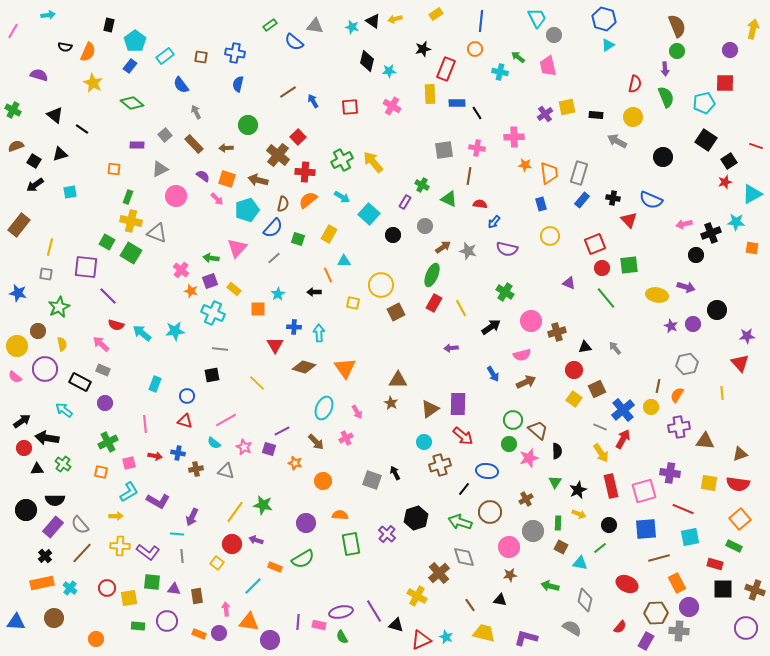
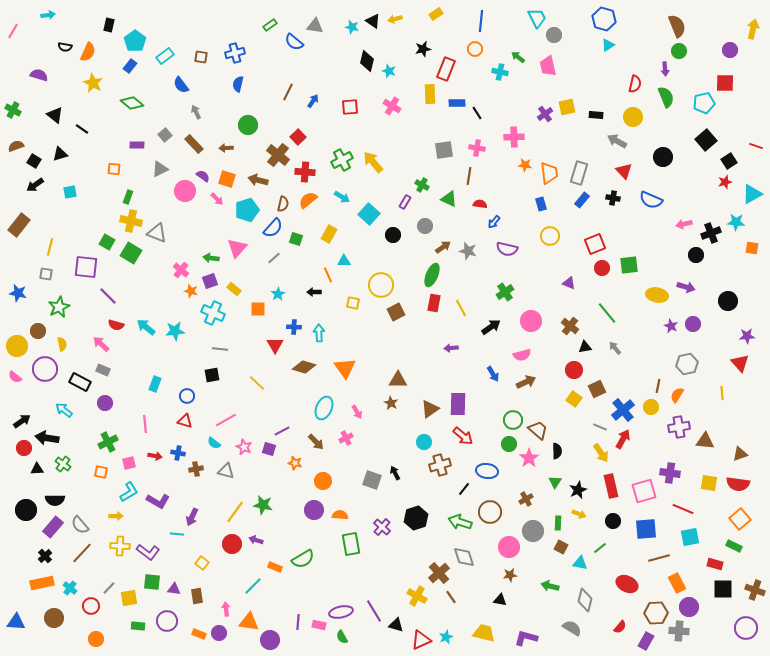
green circle at (677, 51): moved 2 px right
blue cross at (235, 53): rotated 24 degrees counterclockwise
cyan star at (389, 71): rotated 24 degrees clockwise
brown line at (288, 92): rotated 30 degrees counterclockwise
blue arrow at (313, 101): rotated 64 degrees clockwise
black square at (706, 140): rotated 15 degrees clockwise
pink circle at (176, 196): moved 9 px right, 5 px up
red triangle at (629, 220): moved 5 px left, 49 px up
green square at (298, 239): moved 2 px left
green cross at (505, 292): rotated 24 degrees clockwise
green line at (606, 298): moved 1 px right, 15 px down
red rectangle at (434, 303): rotated 18 degrees counterclockwise
black circle at (717, 310): moved 11 px right, 9 px up
brown cross at (557, 332): moved 13 px right, 6 px up; rotated 36 degrees counterclockwise
cyan arrow at (142, 333): moved 4 px right, 6 px up
pink star at (529, 458): rotated 18 degrees counterclockwise
purple circle at (306, 523): moved 8 px right, 13 px up
black circle at (609, 525): moved 4 px right, 4 px up
purple cross at (387, 534): moved 5 px left, 7 px up
gray line at (182, 556): moved 73 px left, 32 px down; rotated 48 degrees clockwise
yellow square at (217, 563): moved 15 px left
red circle at (107, 588): moved 16 px left, 18 px down
brown line at (470, 605): moved 19 px left, 8 px up
cyan star at (446, 637): rotated 24 degrees clockwise
